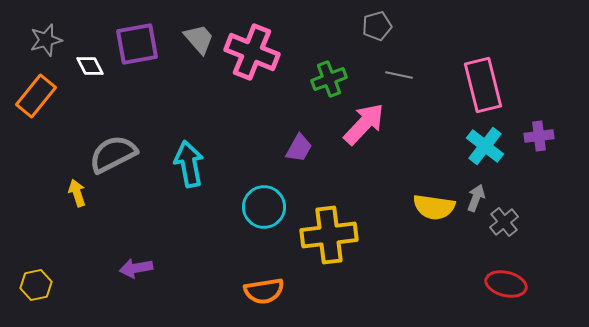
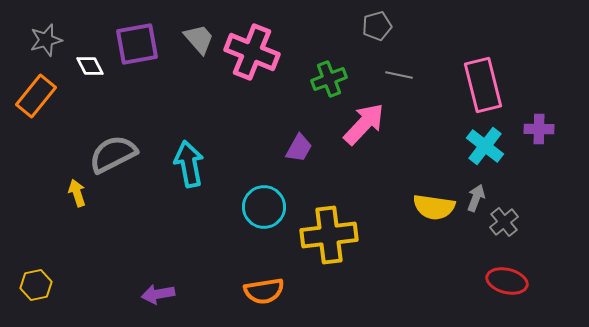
purple cross: moved 7 px up; rotated 8 degrees clockwise
purple arrow: moved 22 px right, 26 px down
red ellipse: moved 1 px right, 3 px up
